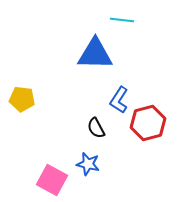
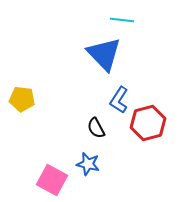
blue triangle: moved 9 px right; rotated 45 degrees clockwise
